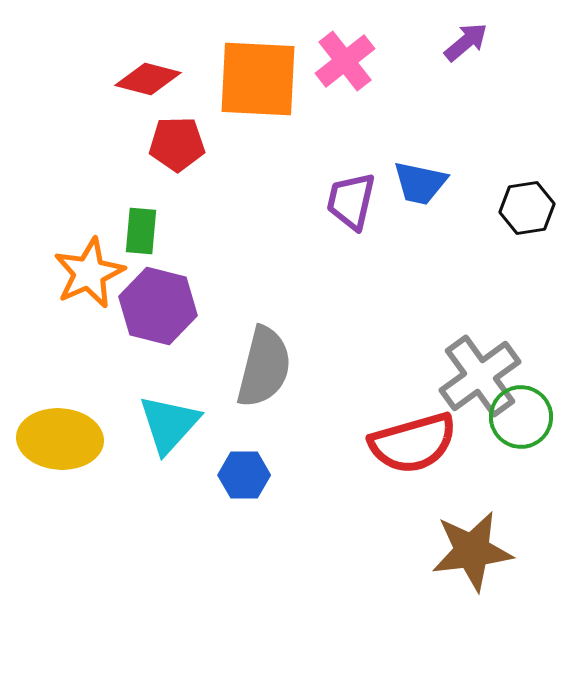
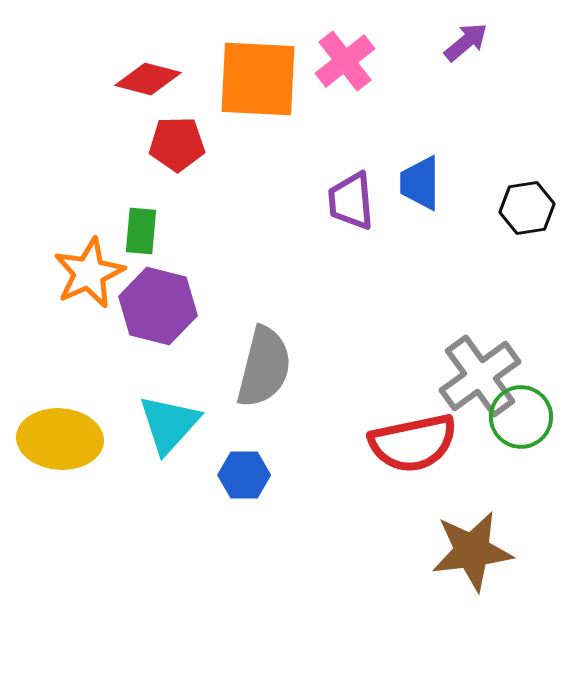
blue trapezoid: rotated 78 degrees clockwise
purple trapezoid: rotated 18 degrees counterclockwise
red semicircle: rotated 4 degrees clockwise
